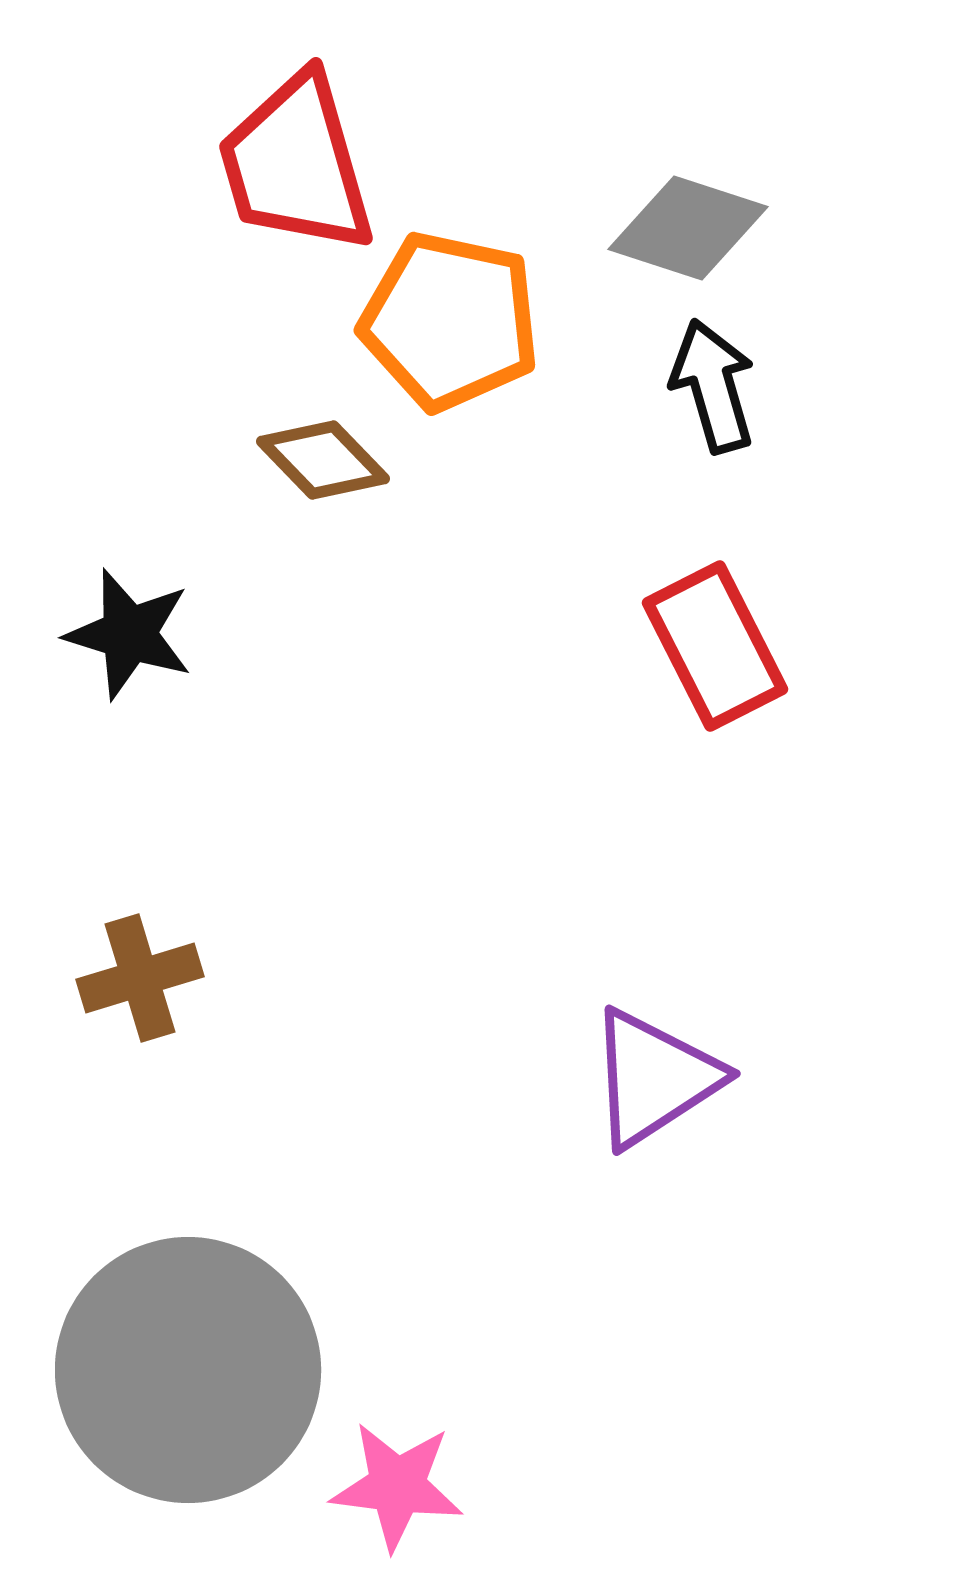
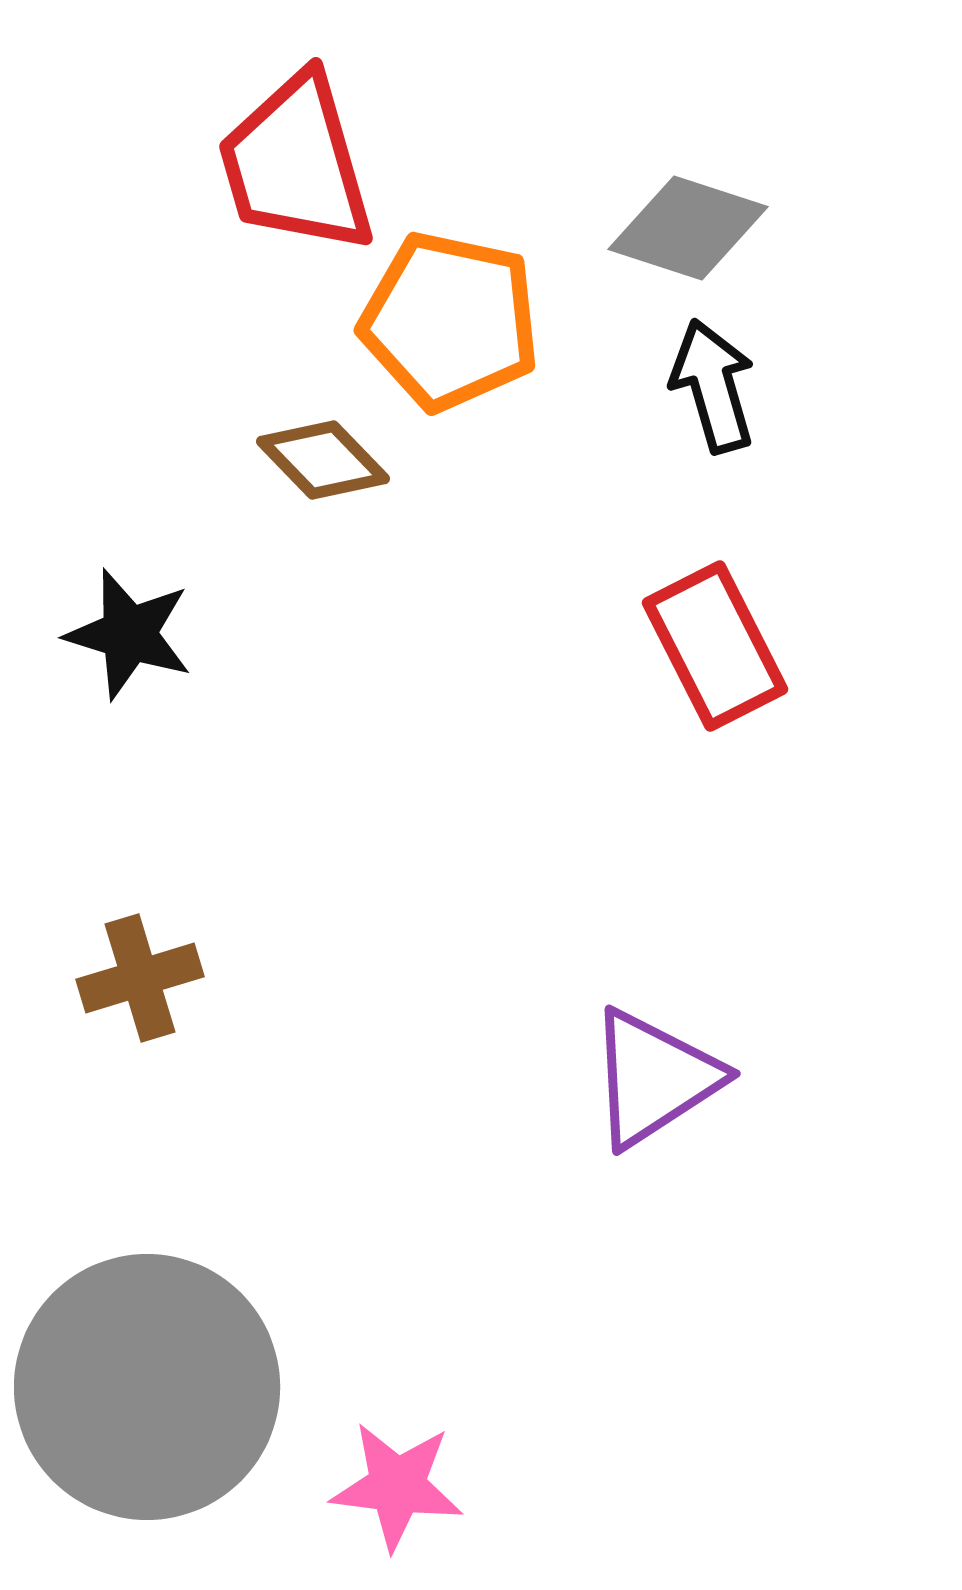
gray circle: moved 41 px left, 17 px down
